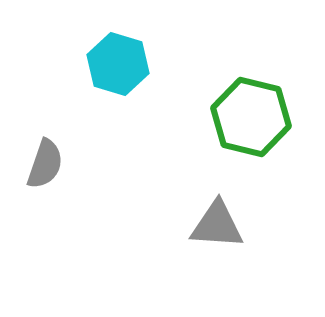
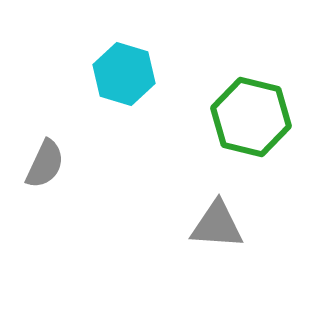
cyan hexagon: moved 6 px right, 10 px down
gray semicircle: rotated 6 degrees clockwise
